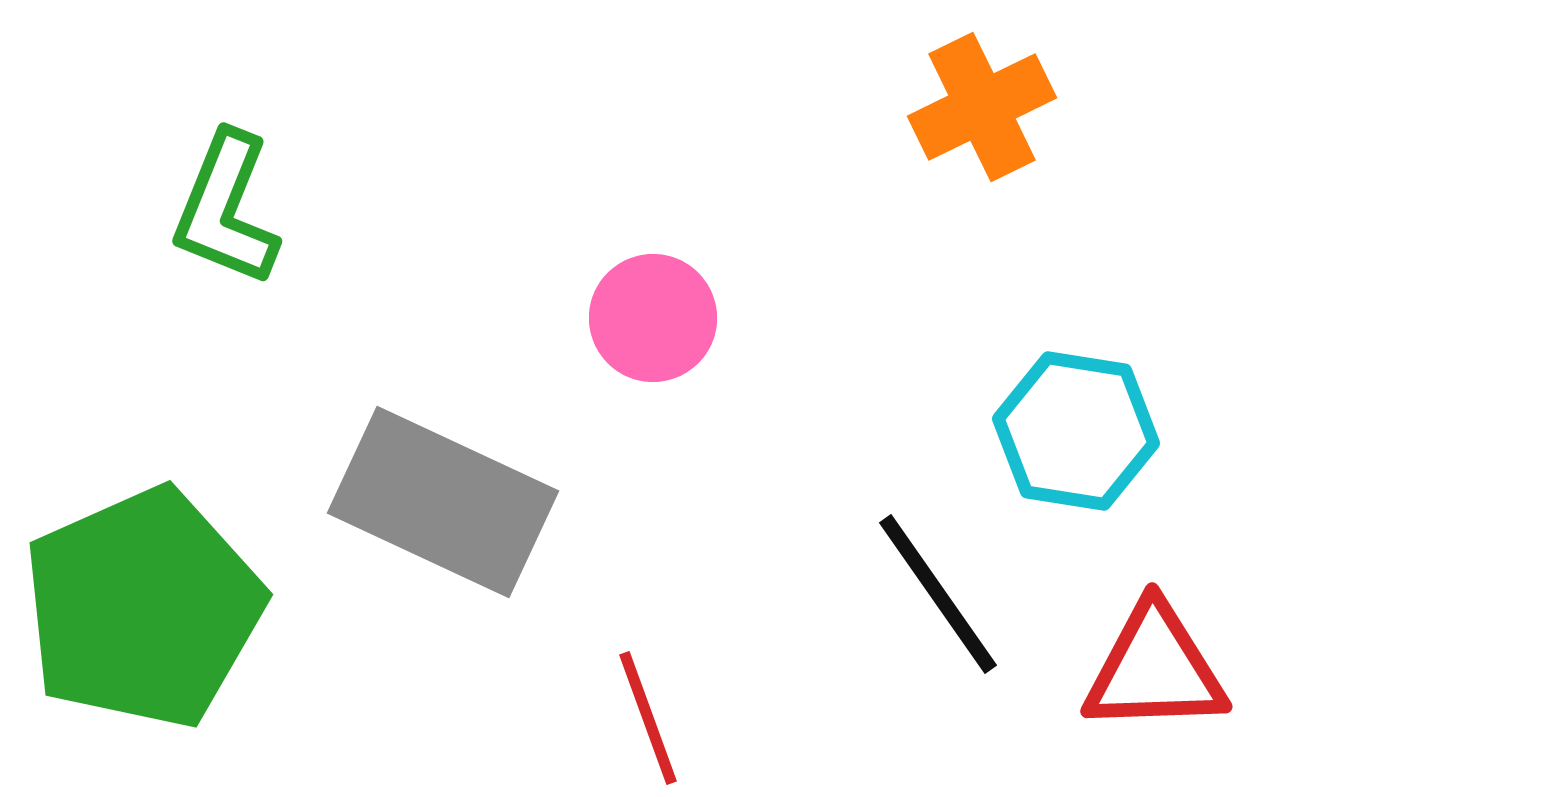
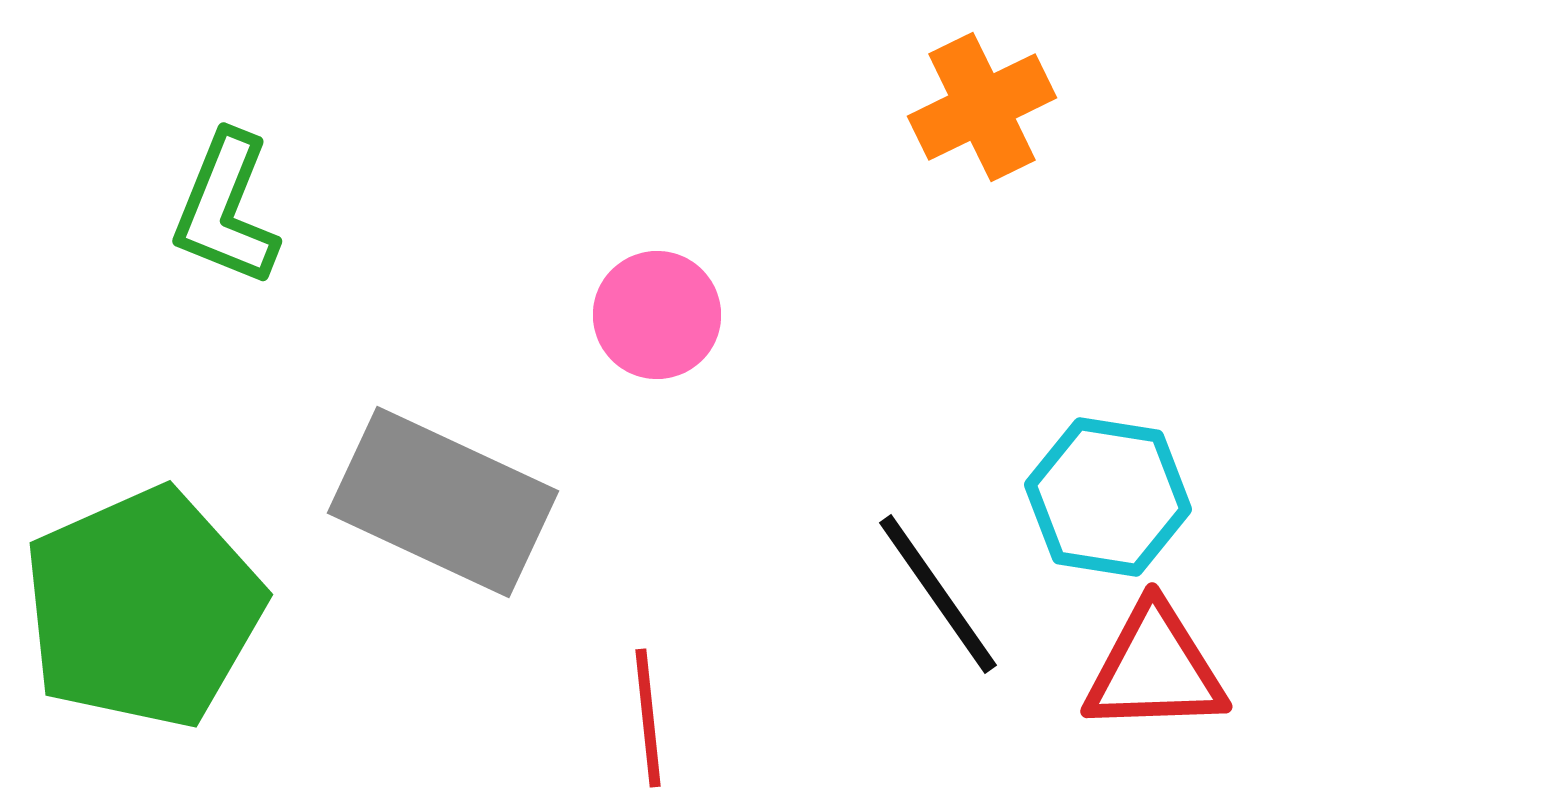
pink circle: moved 4 px right, 3 px up
cyan hexagon: moved 32 px right, 66 px down
red line: rotated 14 degrees clockwise
